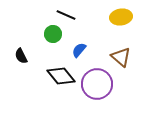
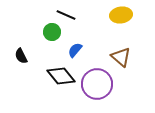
yellow ellipse: moved 2 px up
green circle: moved 1 px left, 2 px up
blue semicircle: moved 4 px left
